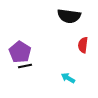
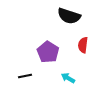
black semicircle: rotated 10 degrees clockwise
purple pentagon: moved 28 px right
black line: moved 10 px down
